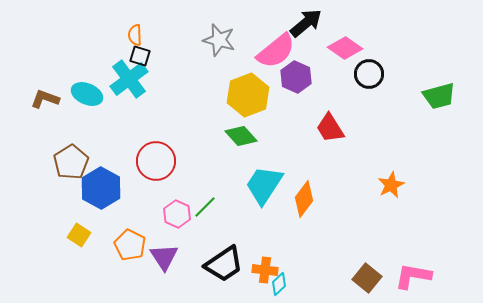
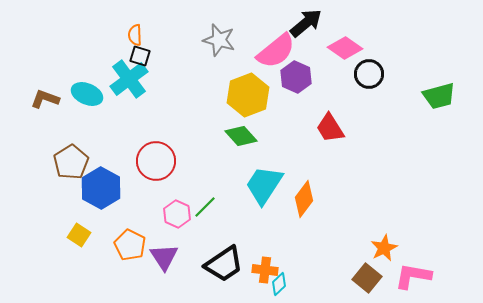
orange star: moved 7 px left, 63 px down
